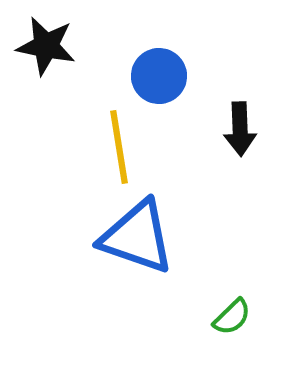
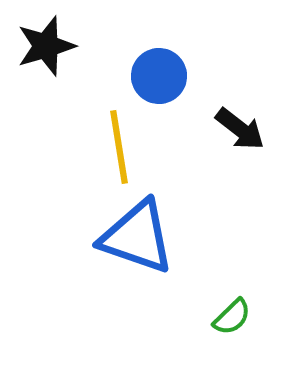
black star: rotated 28 degrees counterclockwise
black arrow: rotated 50 degrees counterclockwise
